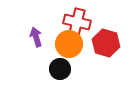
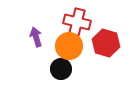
orange circle: moved 2 px down
black circle: moved 1 px right
